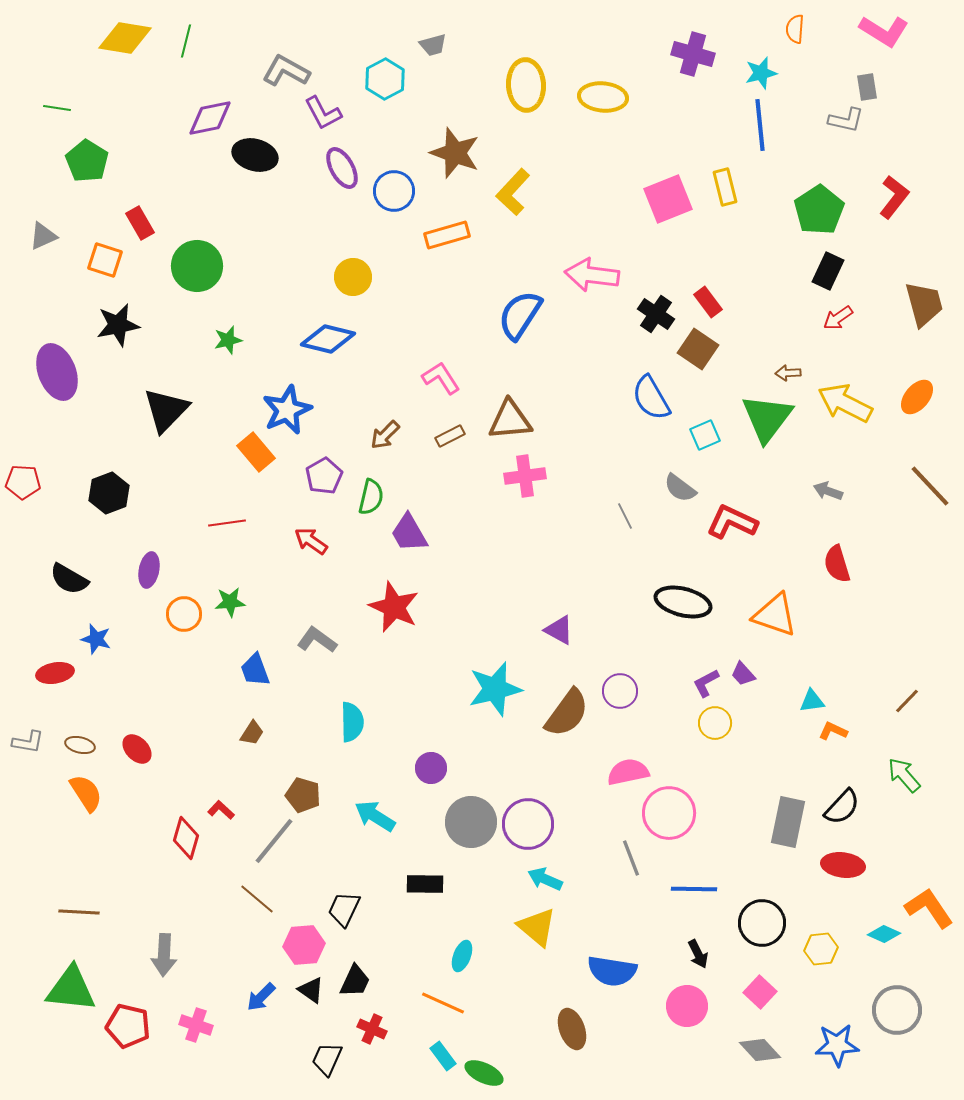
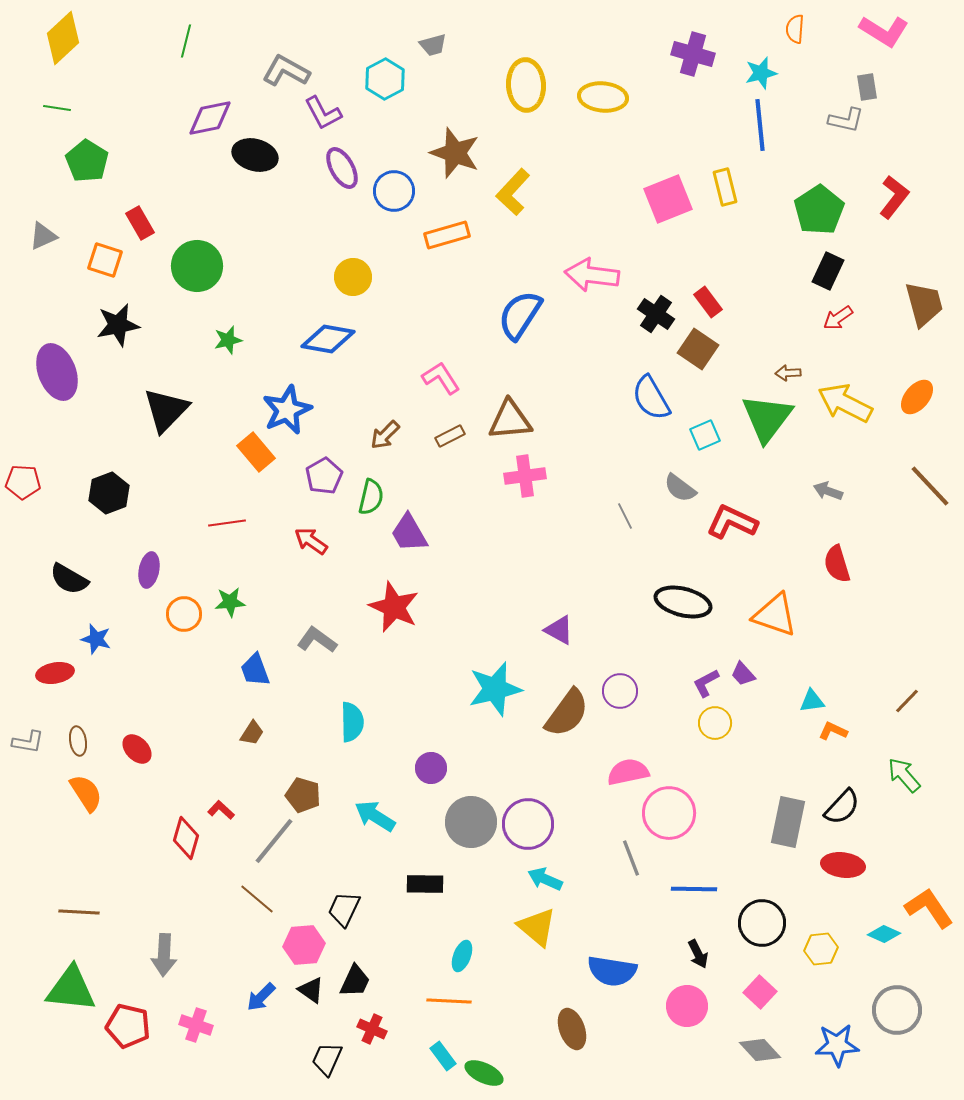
yellow diamond at (125, 38): moved 62 px left; rotated 52 degrees counterclockwise
blue diamond at (328, 339): rotated 4 degrees counterclockwise
brown ellipse at (80, 745): moved 2 px left, 4 px up; rotated 68 degrees clockwise
orange line at (443, 1003): moved 6 px right, 2 px up; rotated 21 degrees counterclockwise
